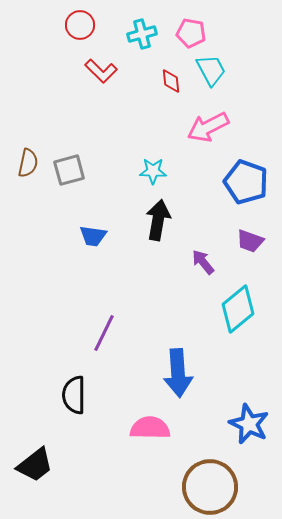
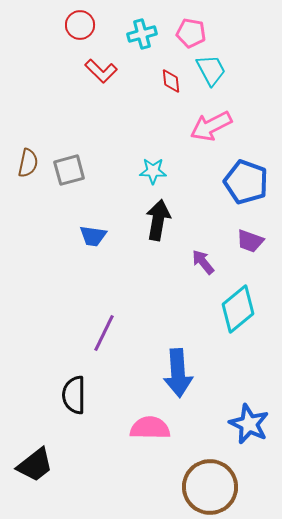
pink arrow: moved 3 px right, 1 px up
